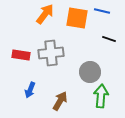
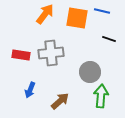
brown arrow: rotated 18 degrees clockwise
